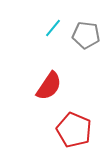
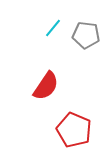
red semicircle: moved 3 px left
